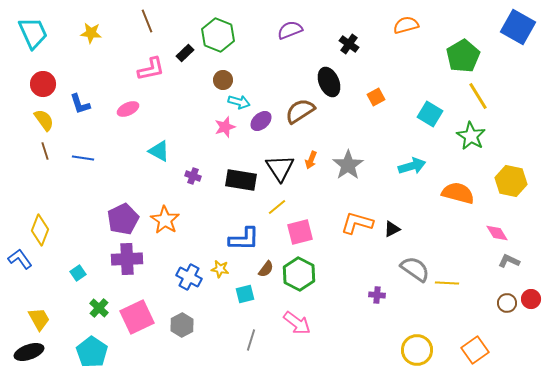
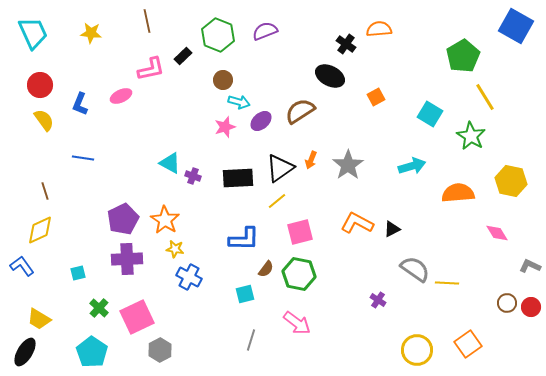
brown line at (147, 21): rotated 10 degrees clockwise
orange semicircle at (406, 25): moved 27 px left, 4 px down; rotated 10 degrees clockwise
blue square at (518, 27): moved 2 px left, 1 px up
purple semicircle at (290, 30): moved 25 px left, 1 px down
black cross at (349, 44): moved 3 px left
black rectangle at (185, 53): moved 2 px left, 3 px down
black ellipse at (329, 82): moved 1 px right, 6 px up; rotated 40 degrees counterclockwise
red circle at (43, 84): moved 3 px left, 1 px down
yellow line at (478, 96): moved 7 px right, 1 px down
blue L-shape at (80, 104): rotated 40 degrees clockwise
pink ellipse at (128, 109): moved 7 px left, 13 px up
brown line at (45, 151): moved 40 px down
cyan triangle at (159, 151): moved 11 px right, 12 px down
black triangle at (280, 168): rotated 28 degrees clockwise
black rectangle at (241, 180): moved 3 px left, 2 px up; rotated 12 degrees counterclockwise
orange semicircle at (458, 193): rotated 20 degrees counterclockwise
yellow line at (277, 207): moved 6 px up
orange L-shape at (357, 223): rotated 12 degrees clockwise
yellow diamond at (40, 230): rotated 44 degrees clockwise
blue L-shape at (20, 259): moved 2 px right, 7 px down
gray L-shape at (509, 261): moved 21 px right, 5 px down
yellow star at (220, 269): moved 45 px left, 20 px up
cyan square at (78, 273): rotated 21 degrees clockwise
green hexagon at (299, 274): rotated 16 degrees counterclockwise
purple cross at (377, 295): moved 1 px right, 5 px down; rotated 28 degrees clockwise
red circle at (531, 299): moved 8 px down
yellow trapezoid at (39, 319): rotated 150 degrees clockwise
gray hexagon at (182, 325): moved 22 px left, 25 px down
orange square at (475, 350): moved 7 px left, 6 px up
black ellipse at (29, 352): moved 4 px left; rotated 40 degrees counterclockwise
